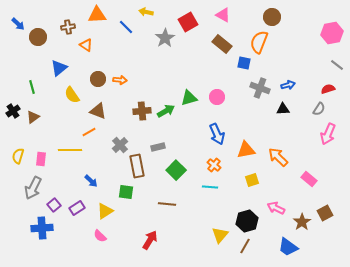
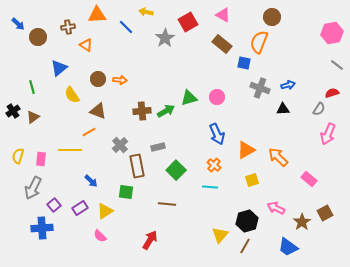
red semicircle at (328, 89): moved 4 px right, 4 px down
orange triangle at (246, 150): rotated 18 degrees counterclockwise
purple rectangle at (77, 208): moved 3 px right
